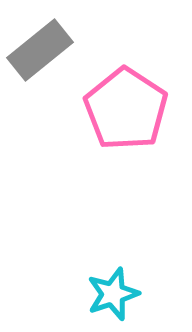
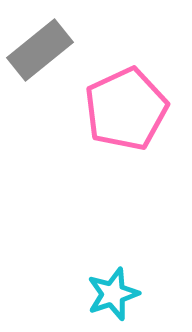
pink pentagon: rotated 14 degrees clockwise
